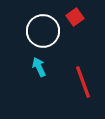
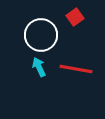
white circle: moved 2 px left, 4 px down
red line: moved 7 px left, 13 px up; rotated 60 degrees counterclockwise
